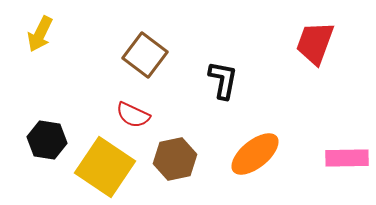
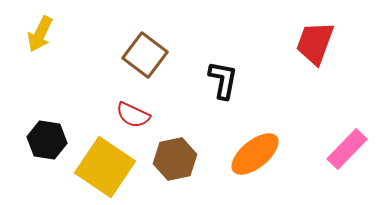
pink rectangle: moved 9 px up; rotated 45 degrees counterclockwise
